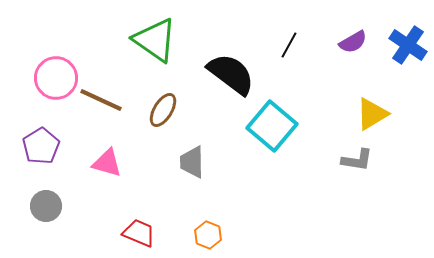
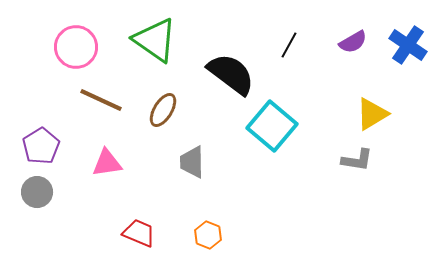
pink circle: moved 20 px right, 31 px up
pink triangle: rotated 24 degrees counterclockwise
gray circle: moved 9 px left, 14 px up
